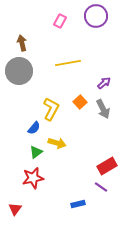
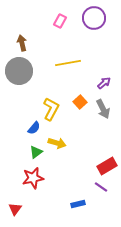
purple circle: moved 2 px left, 2 px down
